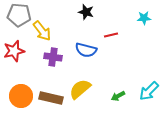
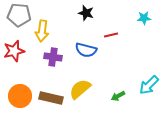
black star: moved 1 px down
yellow arrow: rotated 45 degrees clockwise
cyan arrow: moved 6 px up
orange circle: moved 1 px left
